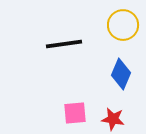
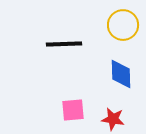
black line: rotated 6 degrees clockwise
blue diamond: rotated 24 degrees counterclockwise
pink square: moved 2 px left, 3 px up
